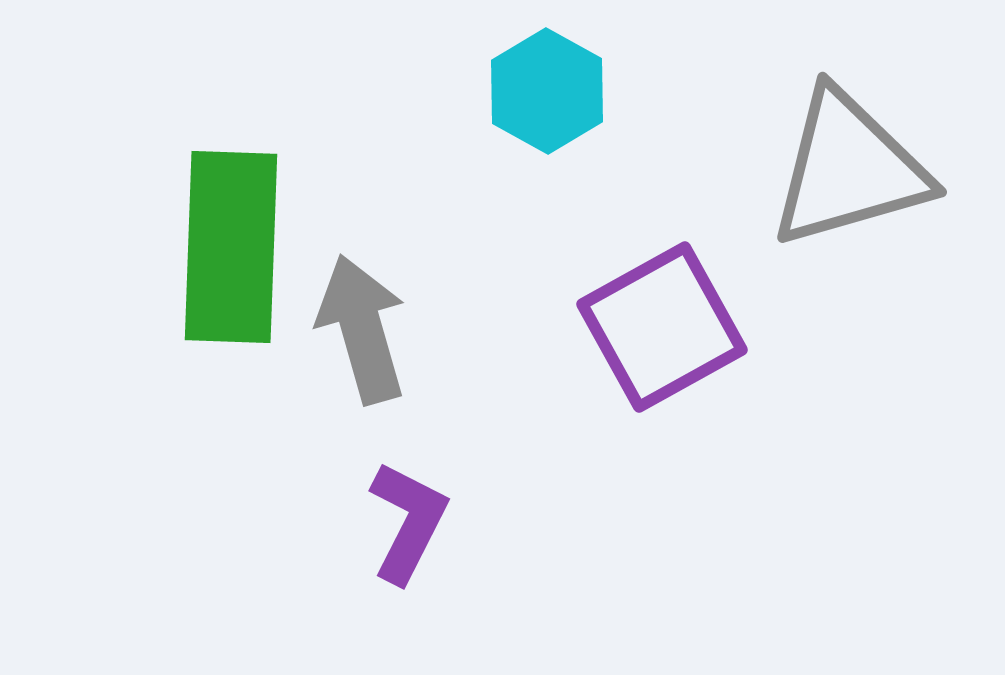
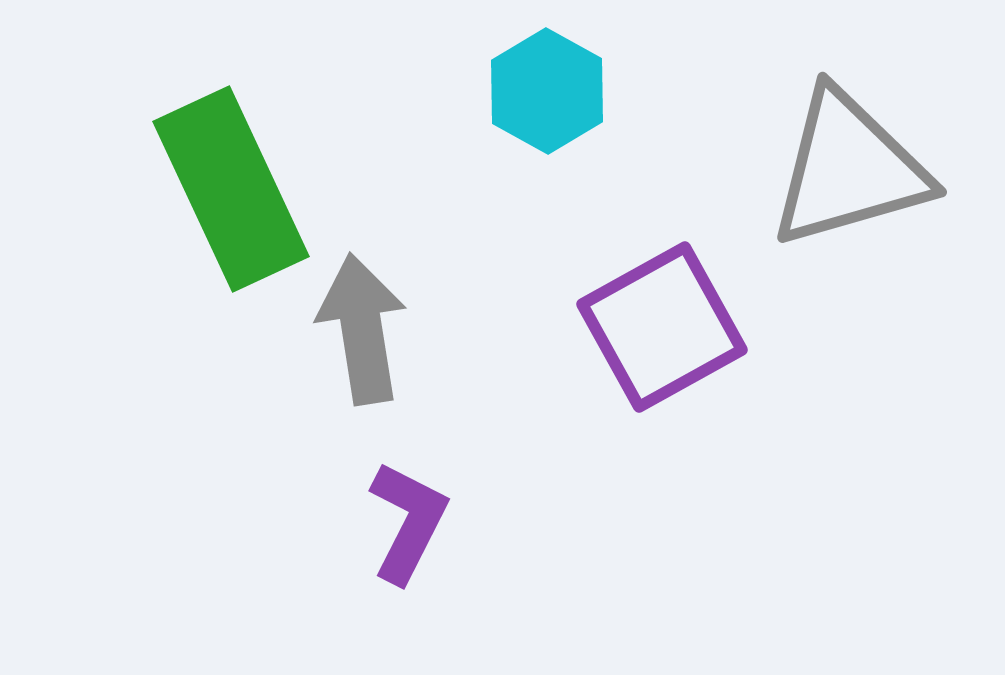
green rectangle: moved 58 px up; rotated 27 degrees counterclockwise
gray arrow: rotated 7 degrees clockwise
